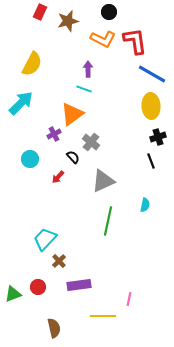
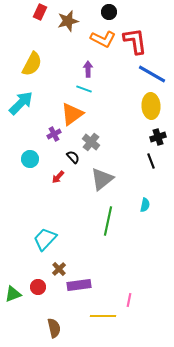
gray triangle: moved 1 px left, 2 px up; rotated 15 degrees counterclockwise
brown cross: moved 8 px down
pink line: moved 1 px down
